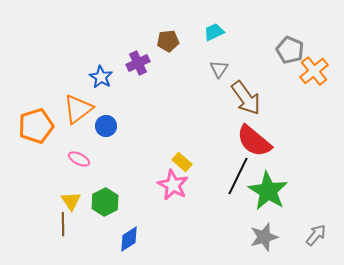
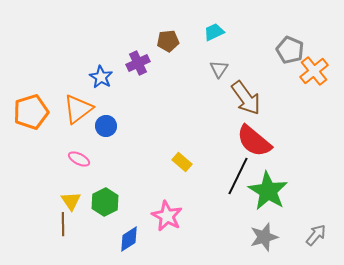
orange pentagon: moved 5 px left, 14 px up
pink star: moved 6 px left, 31 px down
